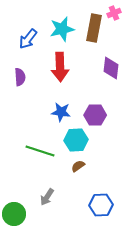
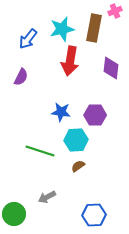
pink cross: moved 1 px right, 2 px up
red arrow: moved 10 px right, 6 px up; rotated 12 degrees clockwise
purple semicircle: moved 1 px right; rotated 30 degrees clockwise
gray arrow: rotated 30 degrees clockwise
blue hexagon: moved 7 px left, 10 px down
